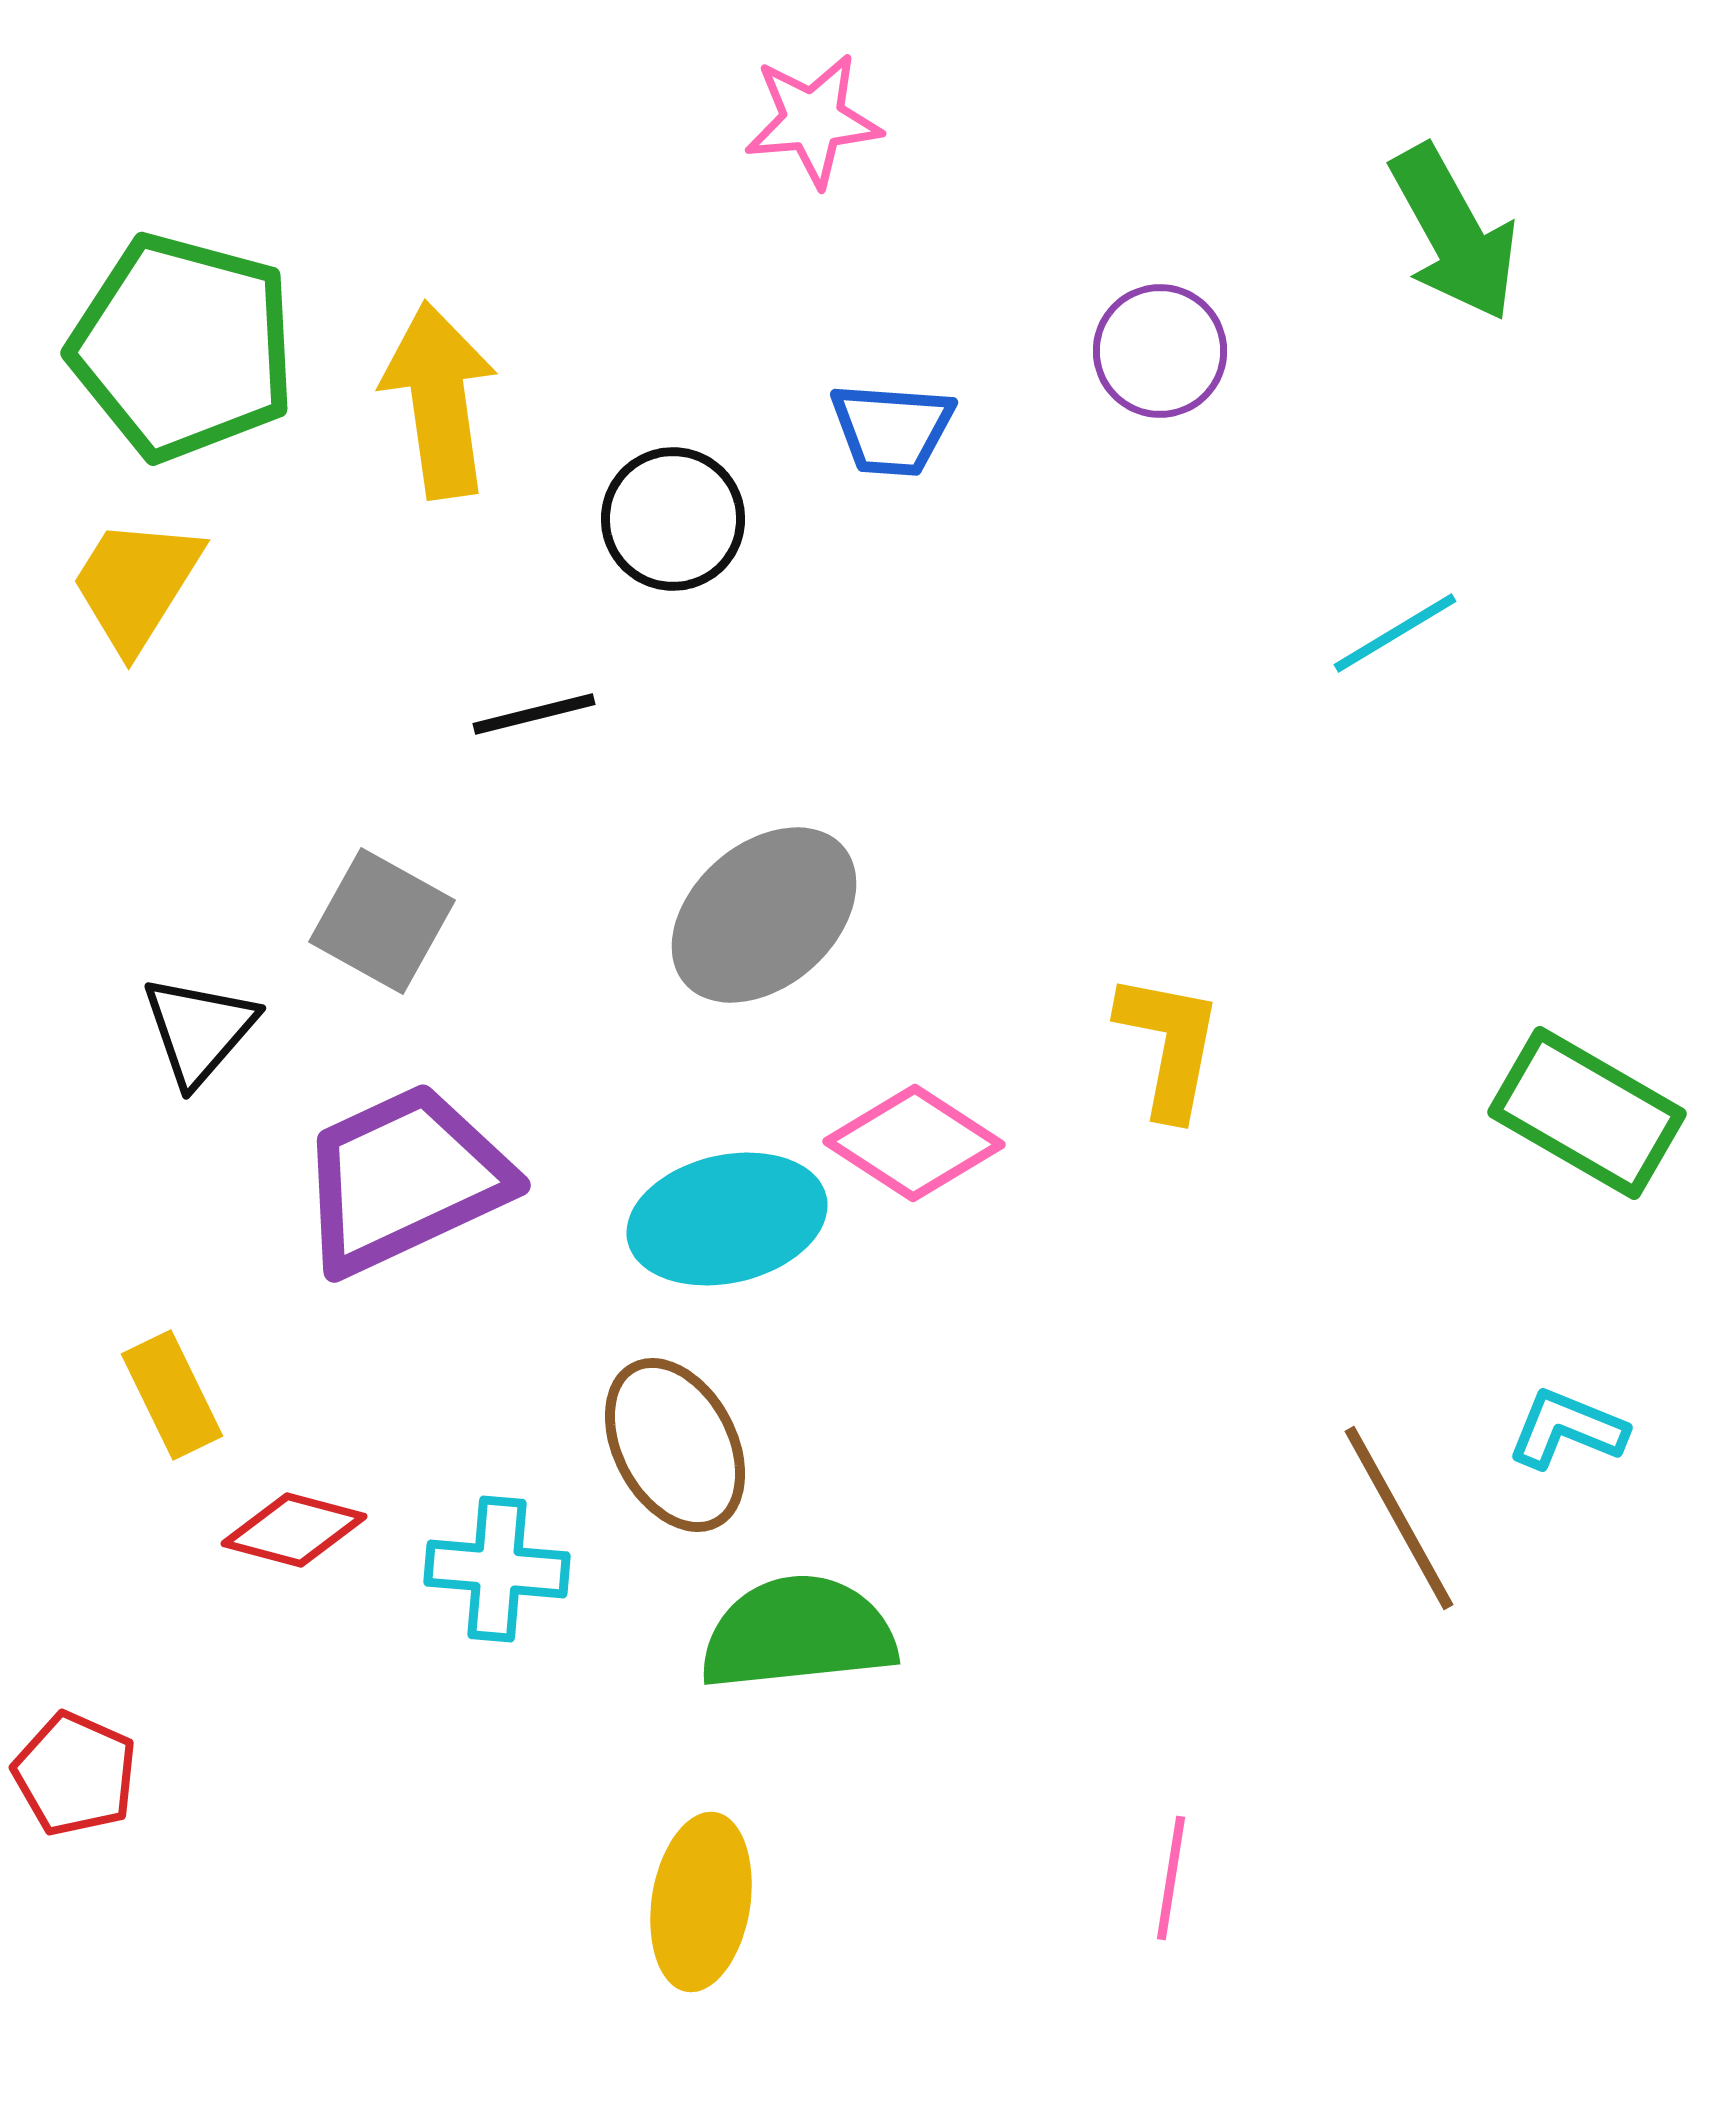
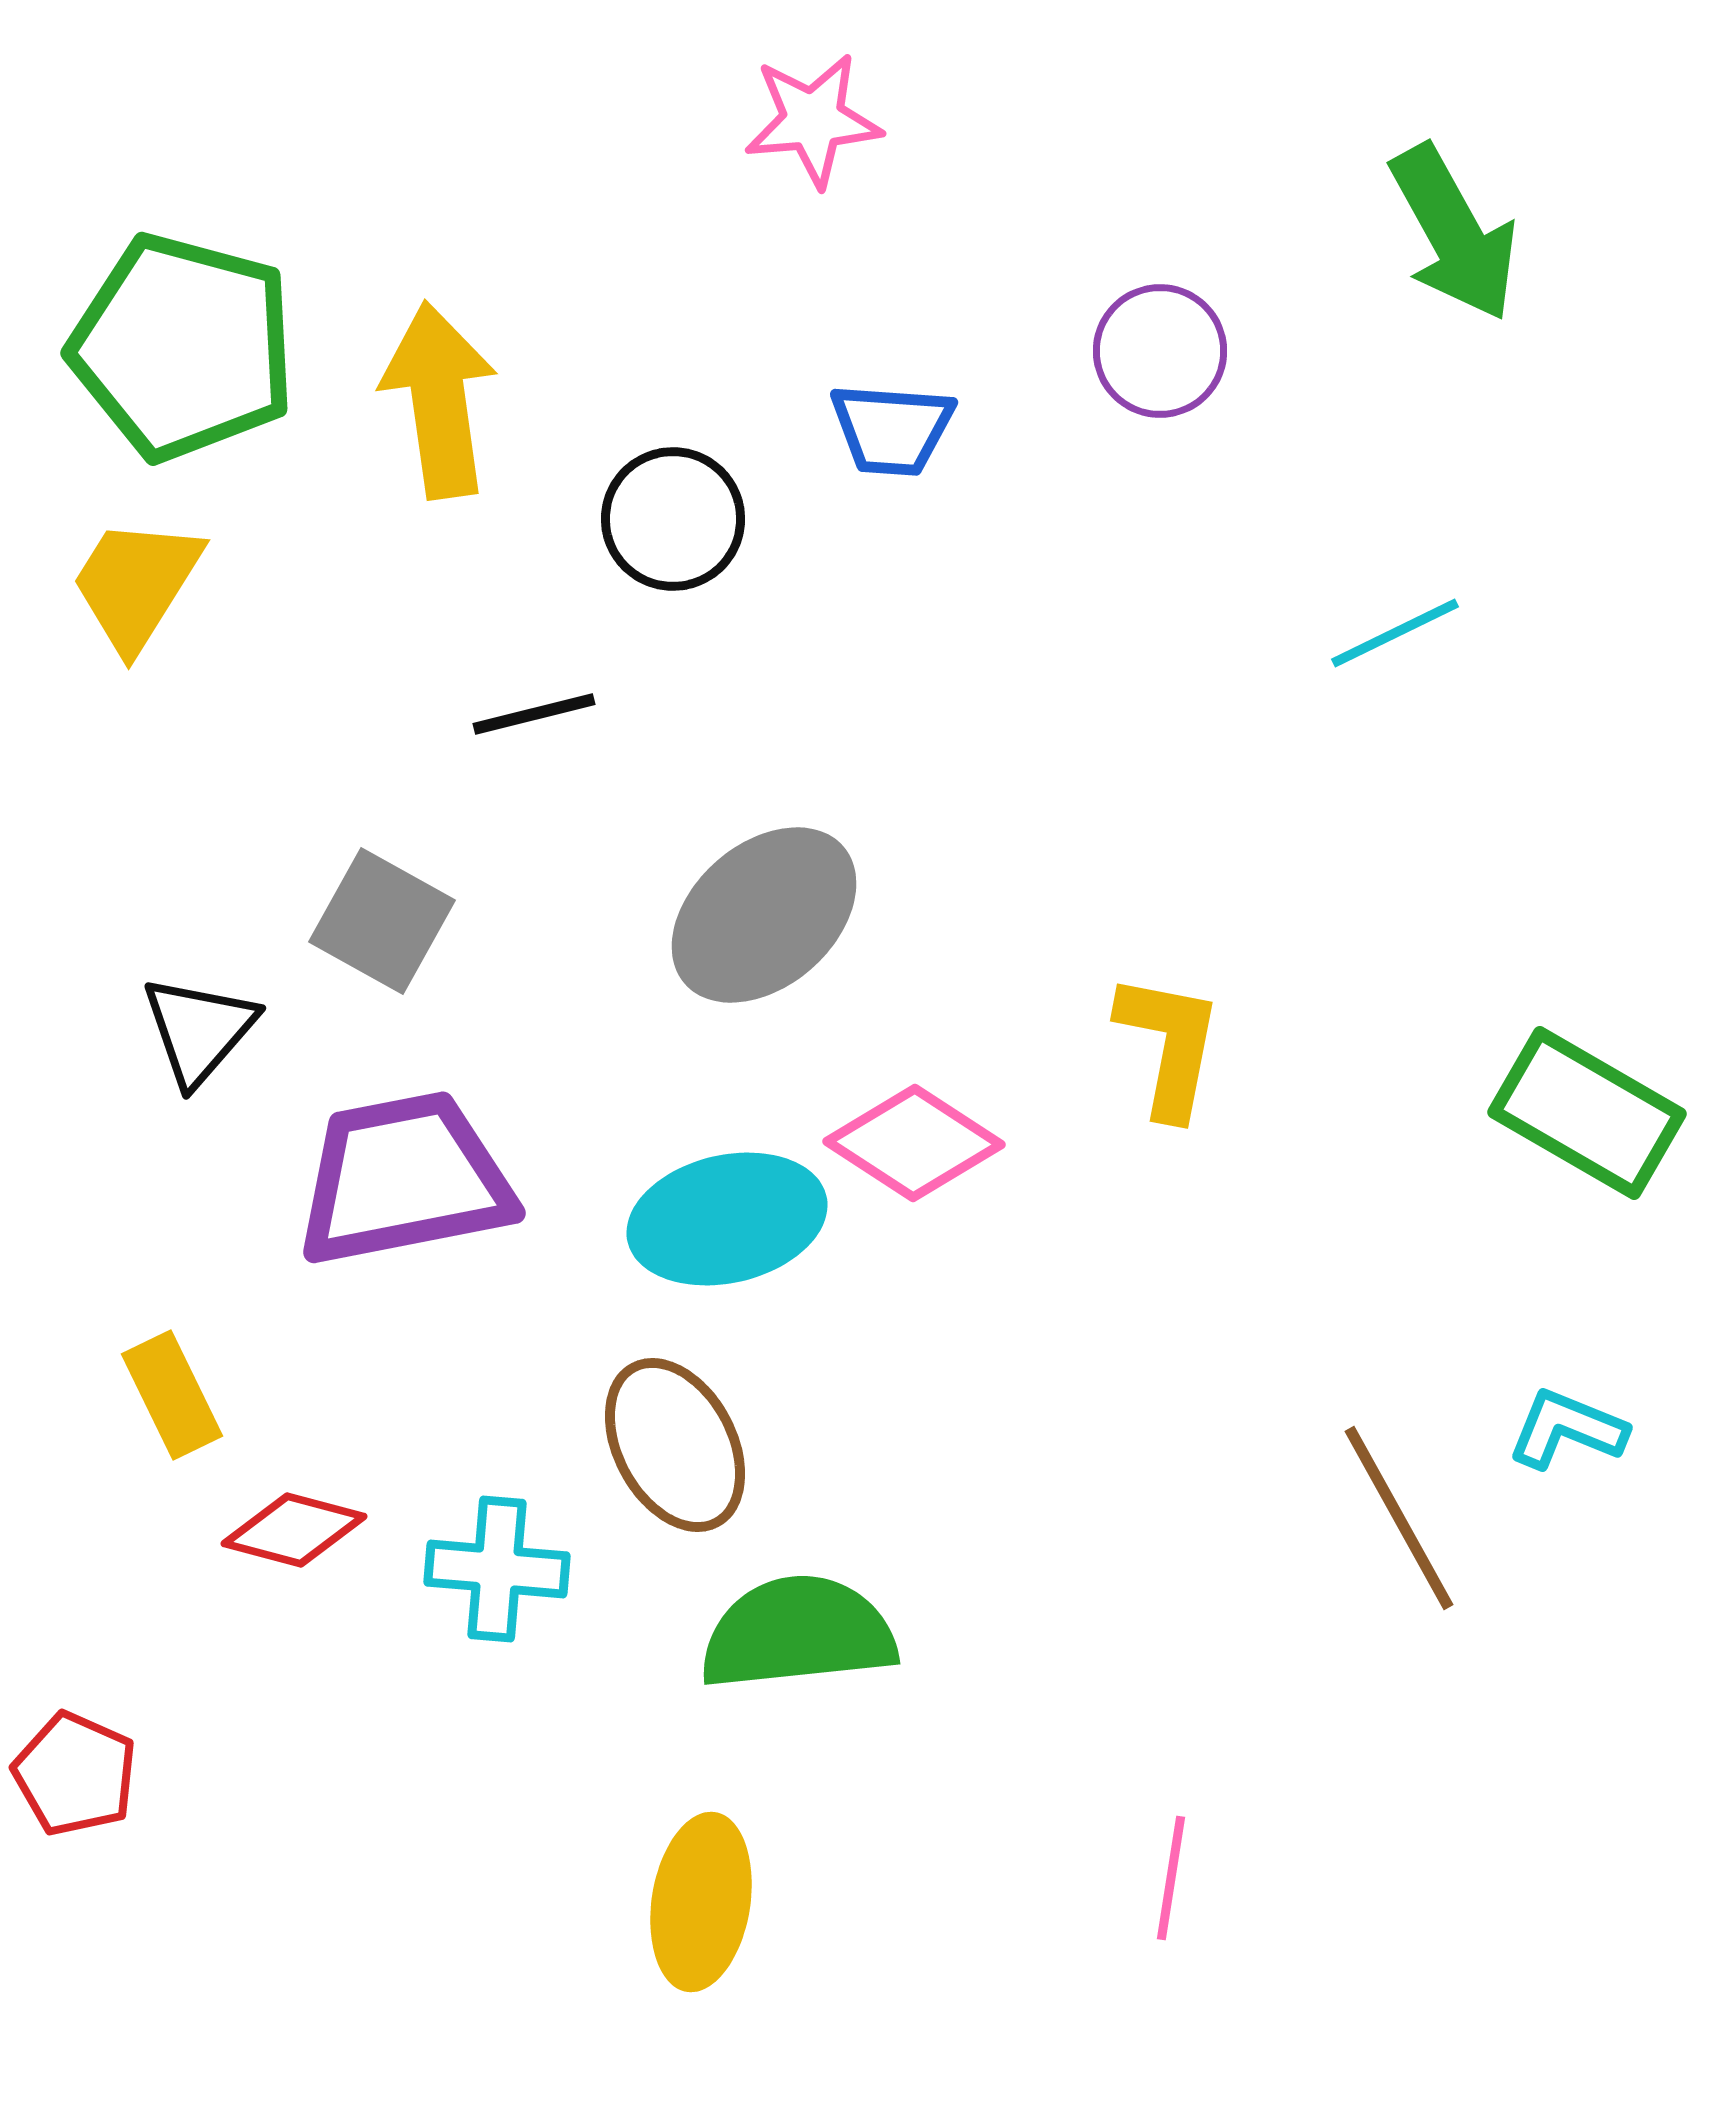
cyan line: rotated 5 degrees clockwise
purple trapezoid: rotated 14 degrees clockwise
